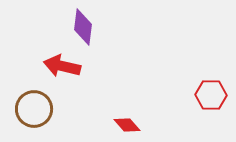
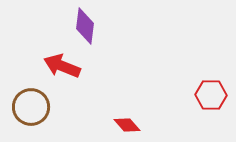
purple diamond: moved 2 px right, 1 px up
red arrow: rotated 9 degrees clockwise
brown circle: moved 3 px left, 2 px up
